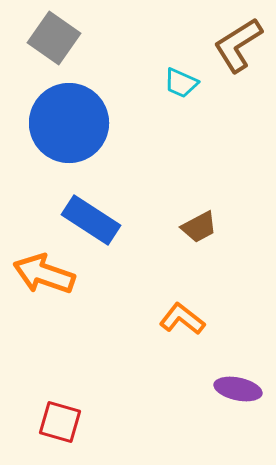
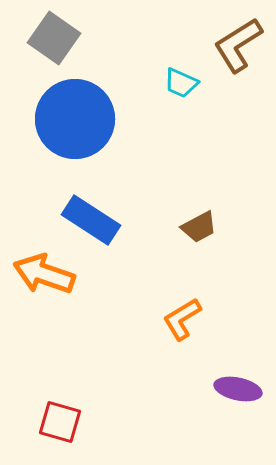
blue circle: moved 6 px right, 4 px up
orange L-shape: rotated 69 degrees counterclockwise
